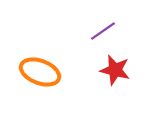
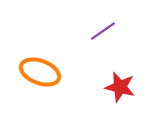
red star: moved 5 px right, 17 px down
